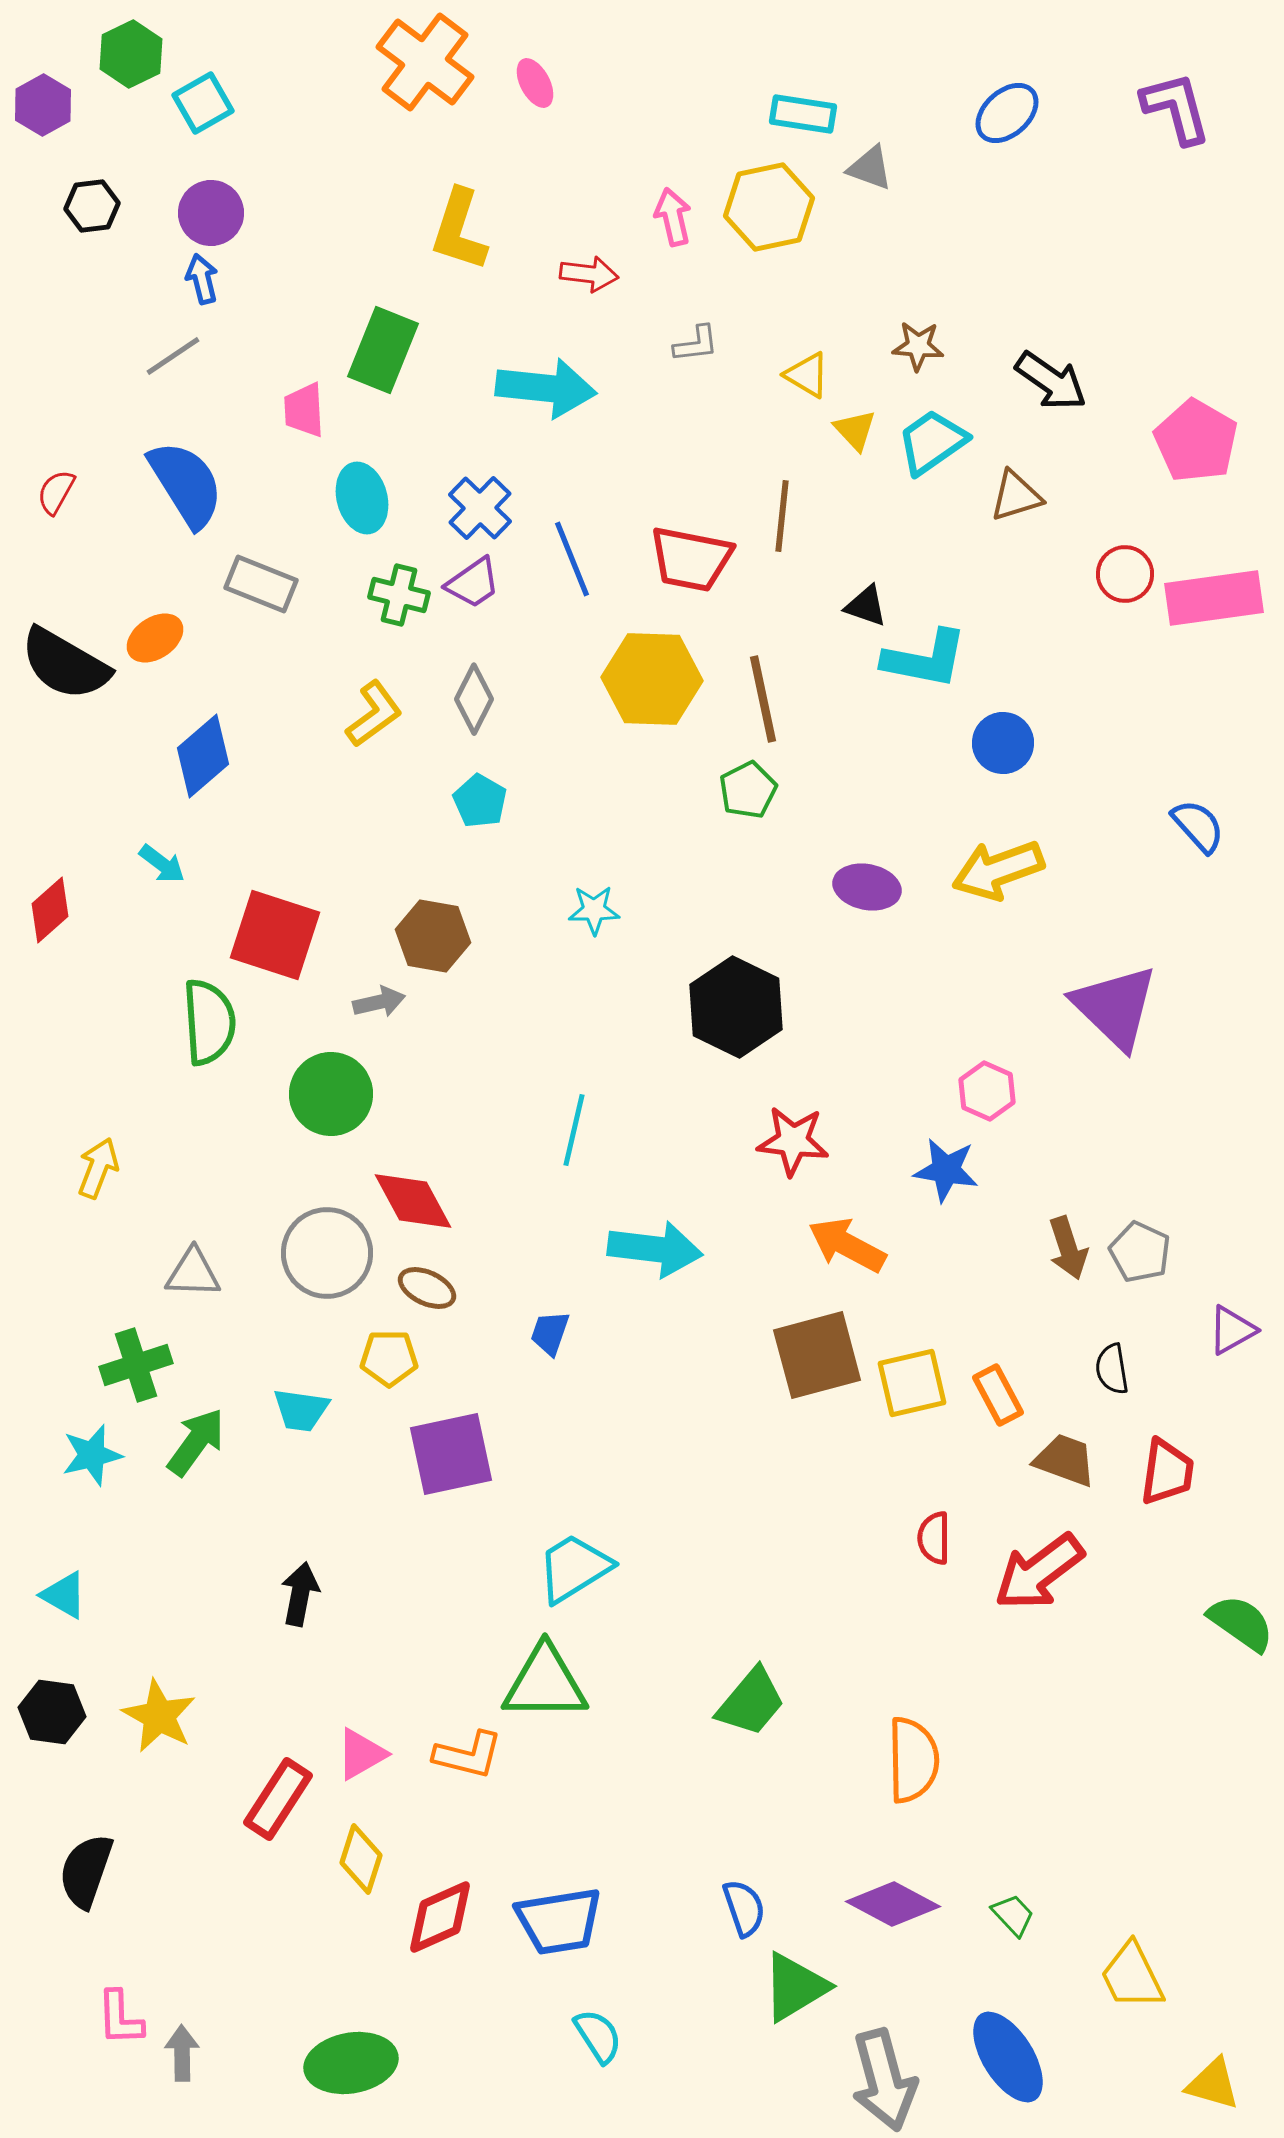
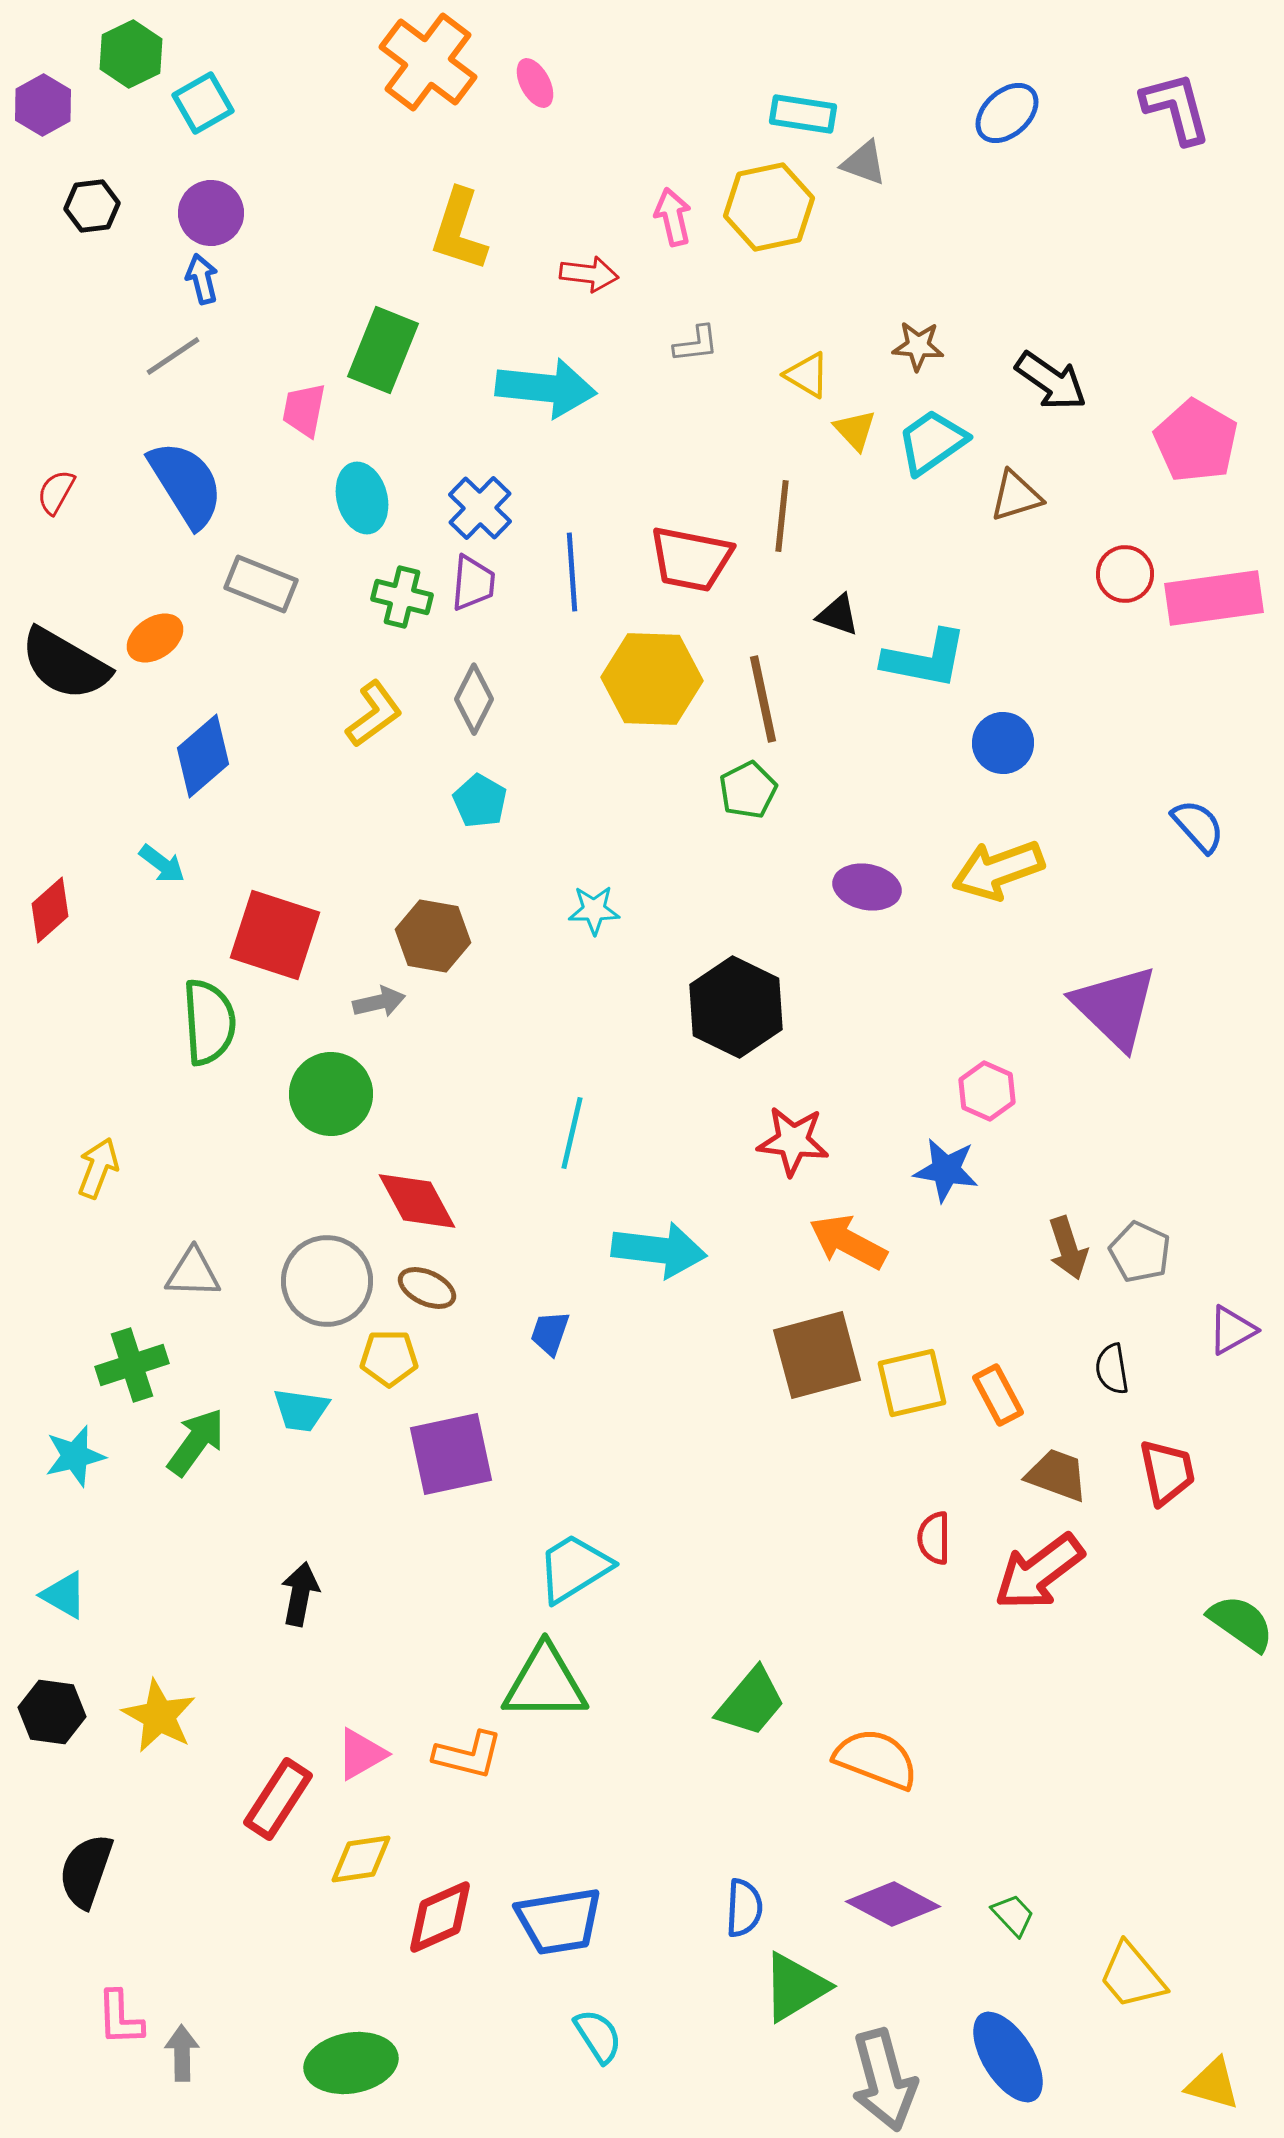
orange cross at (425, 62): moved 3 px right
gray triangle at (870, 168): moved 6 px left, 5 px up
pink trapezoid at (304, 410): rotated 14 degrees clockwise
blue line at (572, 559): moved 13 px down; rotated 18 degrees clockwise
purple trapezoid at (473, 583): rotated 50 degrees counterclockwise
green cross at (399, 595): moved 3 px right, 2 px down
black triangle at (866, 606): moved 28 px left, 9 px down
cyan line at (574, 1130): moved 2 px left, 3 px down
red diamond at (413, 1201): moved 4 px right
orange arrow at (847, 1245): moved 1 px right, 3 px up
cyan arrow at (655, 1249): moved 4 px right, 1 px down
gray circle at (327, 1253): moved 28 px down
green cross at (136, 1365): moved 4 px left
cyan star at (92, 1455): moved 17 px left, 1 px down
brown trapezoid at (1065, 1460): moved 8 px left, 15 px down
red trapezoid at (1167, 1472): rotated 20 degrees counterclockwise
orange semicircle at (913, 1760): moved 37 px left, 1 px up; rotated 68 degrees counterclockwise
yellow diamond at (361, 1859): rotated 64 degrees clockwise
blue semicircle at (744, 1908): rotated 22 degrees clockwise
yellow trapezoid at (1132, 1976): rotated 14 degrees counterclockwise
